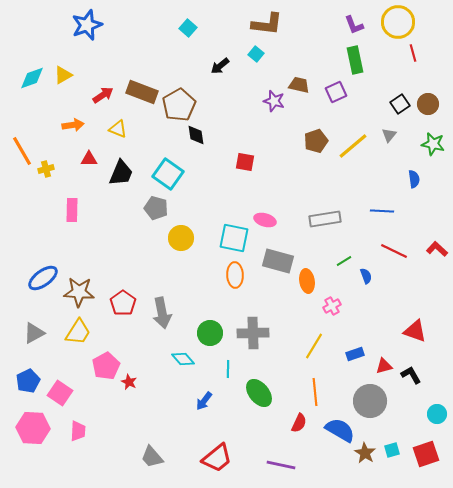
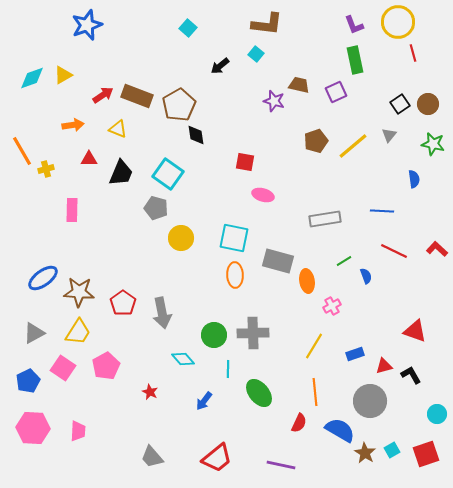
brown rectangle at (142, 92): moved 5 px left, 4 px down
pink ellipse at (265, 220): moved 2 px left, 25 px up
green circle at (210, 333): moved 4 px right, 2 px down
red star at (129, 382): moved 21 px right, 10 px down
pink square at (60, 393): moved 3 px right, 25 px up
cyan square at (392, 450): rotated 14 degrees counterclockwise
